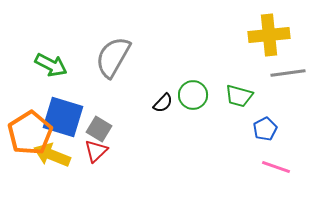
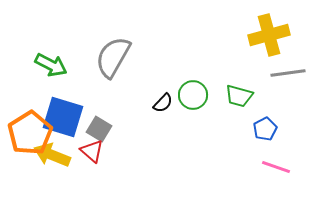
yellow cross: rotated 9 degrees counterclockwise
red triangle: moved 4 px left; rotated 35 degrees counterclockwise
